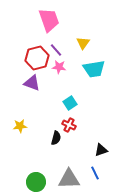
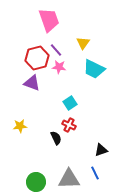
cyan trapezoid: rotated 35 degrees clockwise
black semicircle: rotated 40 degrees counterclockwise
